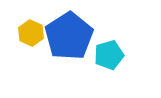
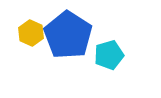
blue pentagon: moved 1 px left, 1 px up; rotated 6 degrees counterclockwise
